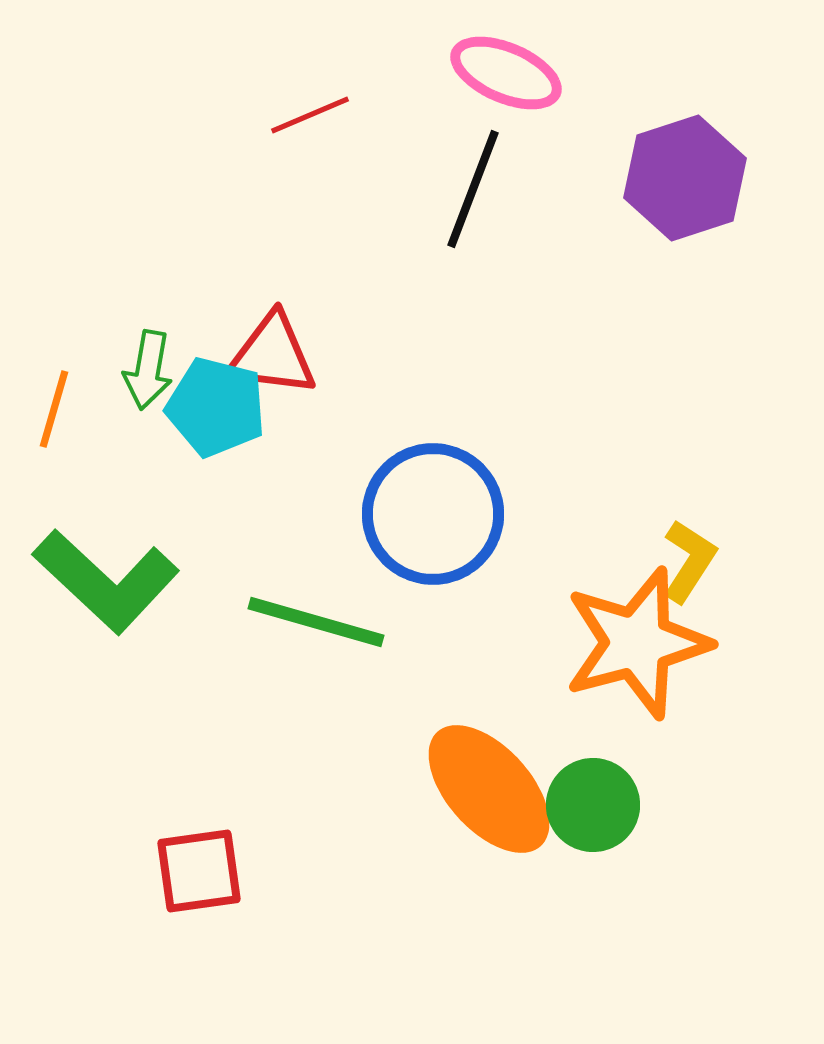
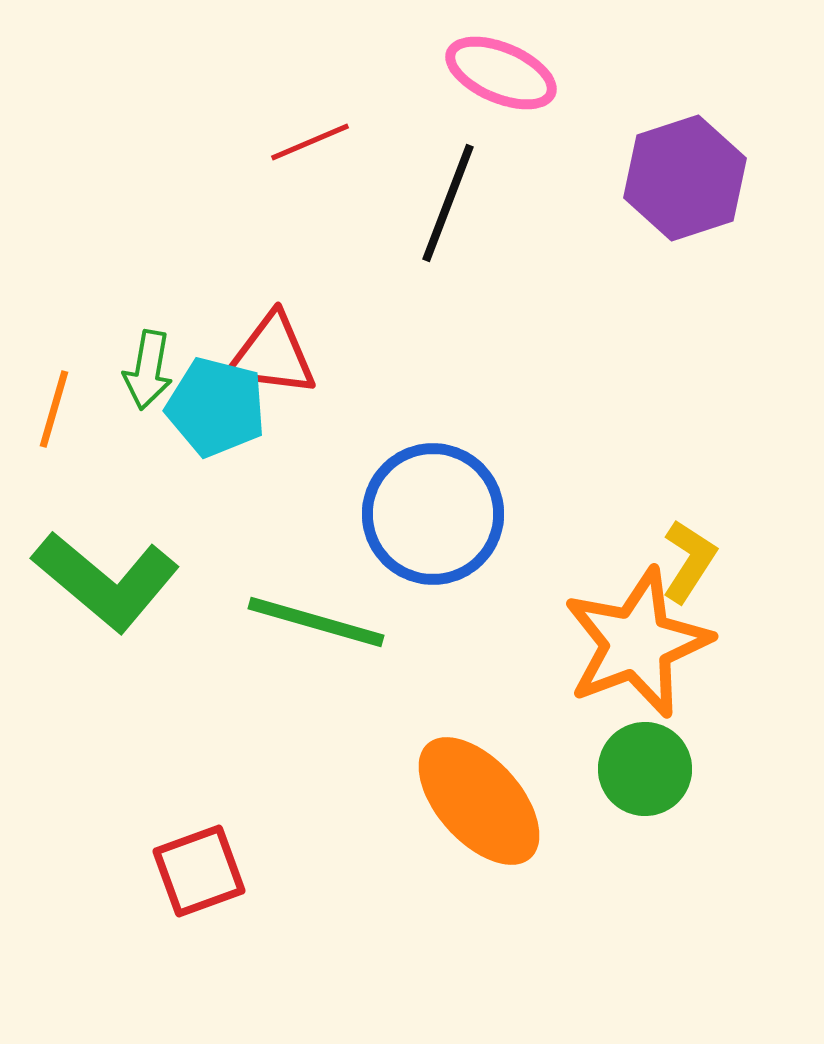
pink ellipse: moved 5 px left
red line: moved 27 px down
black line: moved 25 px left, 14 px down
green L-shape: rotated 3 degrees counterclockwise
orange star: rotated 6 degrees counterclockwise
orange ellipse: moved 10 px left, 12 px down
green circle: moved 52 px right, 36 px up
red square: rotated 12 degrees counterclockwise
